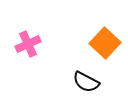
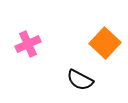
black semicircle: moved 6 px left, 2 px up
